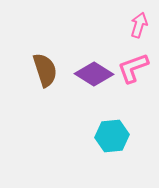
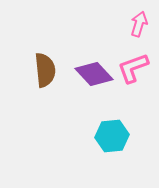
pink arrow: moved 1 px up
brown semicircle: rotated 12 degrees clockwise
purple diamond: rotated 15 degrees clockwise
